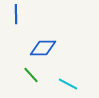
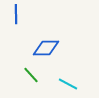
blue diamond: moved 3 px right
